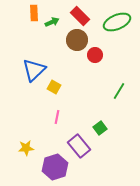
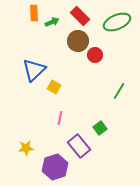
brown circle: moved 1 px right, 1 px down
pink line: moved 3 px right, 1 px down
